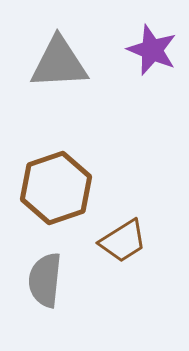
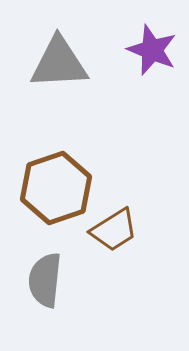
brown trapezoid: moved 9 px left, 11 px up
